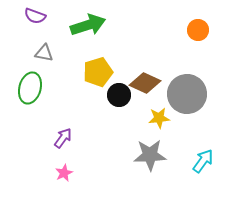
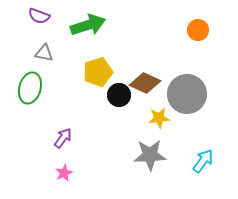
purple semicircle: moved 4 px right
